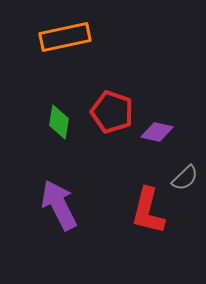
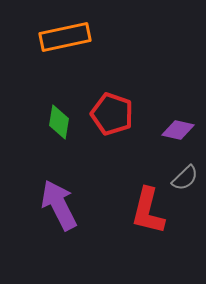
red pentagon: moved 2 px down
purple diamond: moved 21 px right, 2 px up
